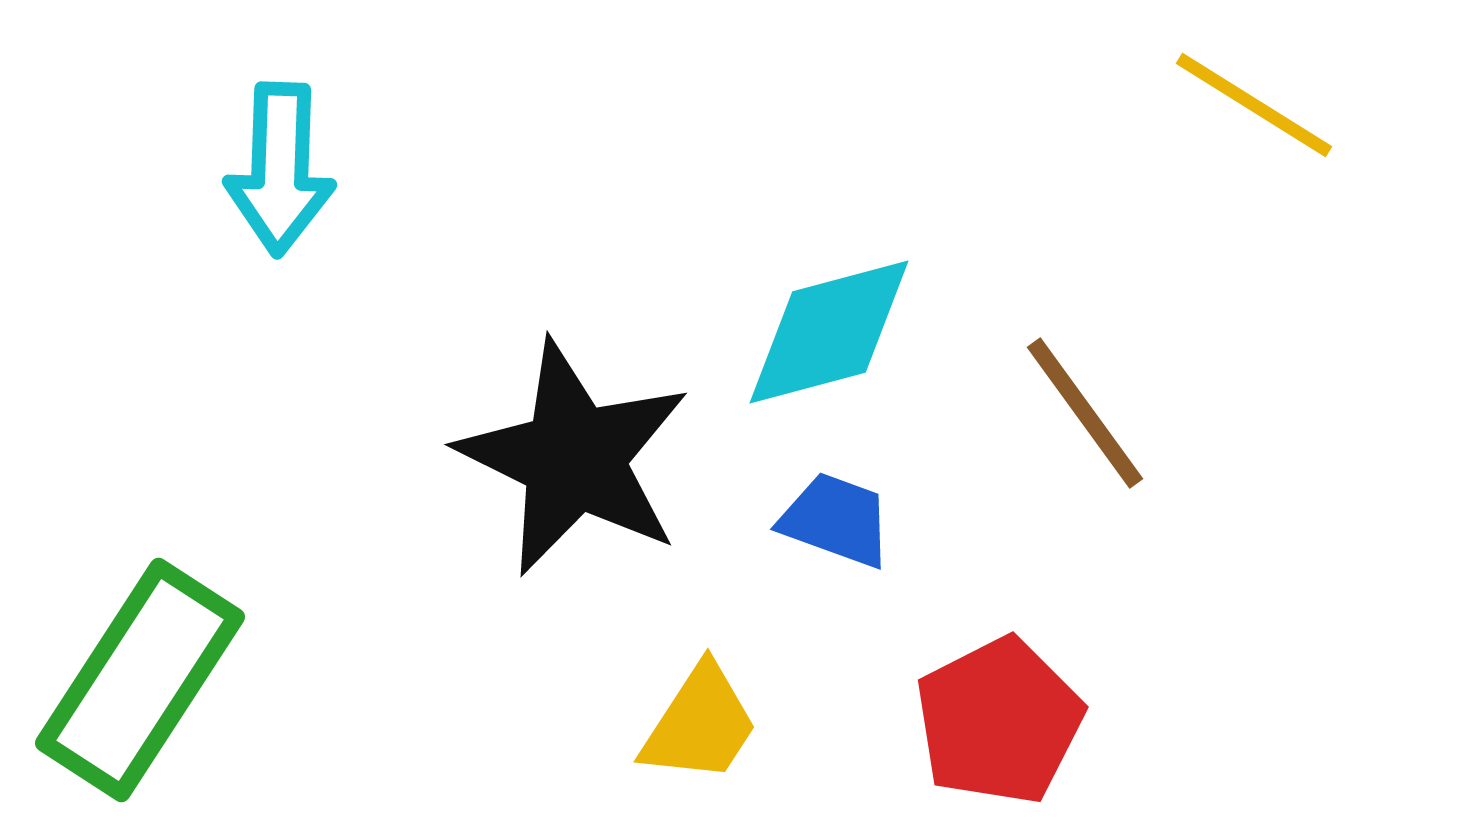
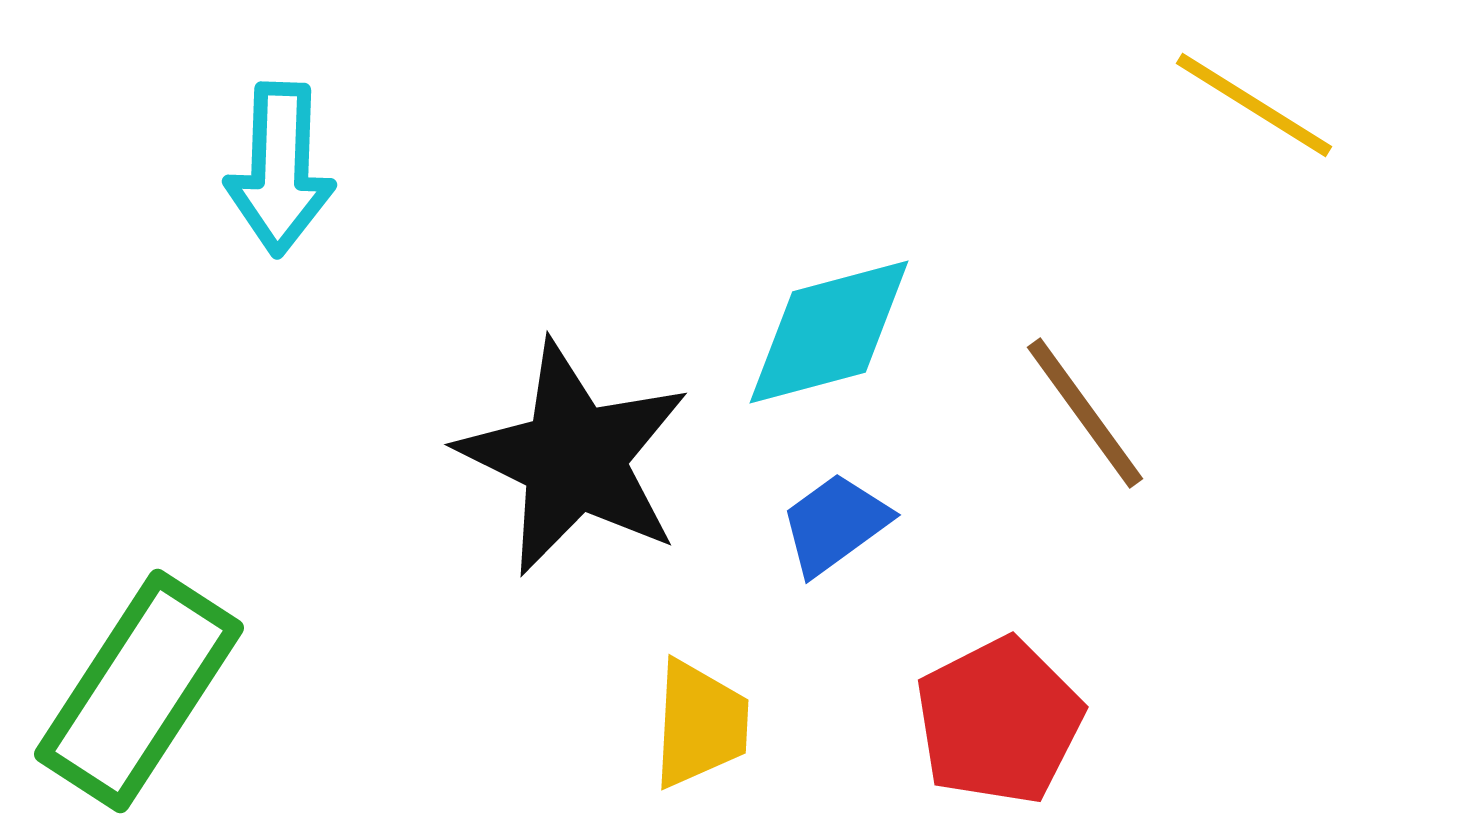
blue trapezoid: moved 1 px left, 4 px down; rotated 56 degrees counterclockwise
green rectangle: moved 1 px left, 11 px down
yellow trapezoid: rotated 30 degrees counterclockwise
